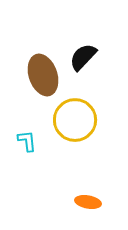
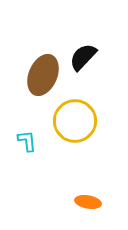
brown ellipse: rotated 42 degrees clockwise
yellow circle: moved 1 px down
